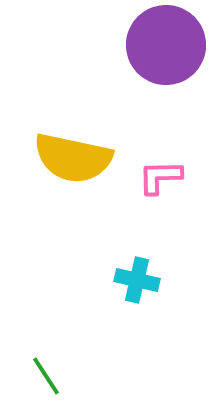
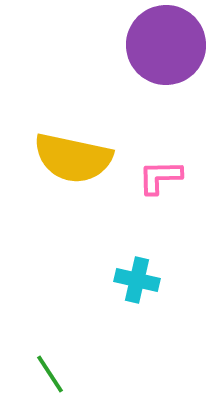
green line: moved 4 px right, 2 px up
